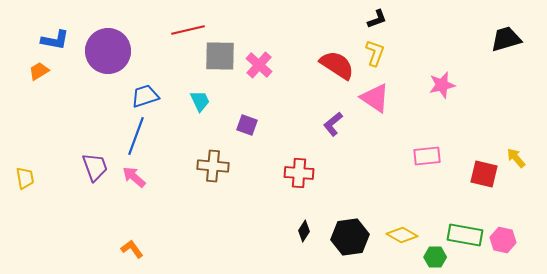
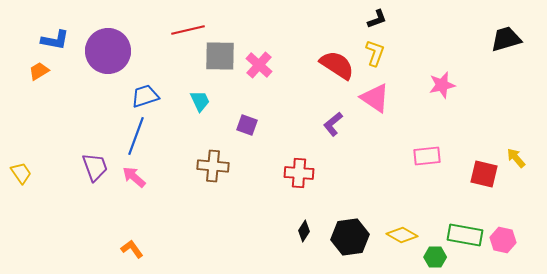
yellow trapezoid: moved 4 px left, 5 px up; rotated 25 degrees counterclockwise
